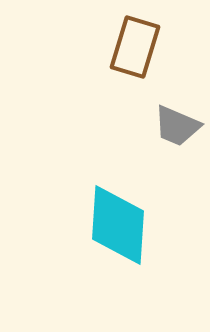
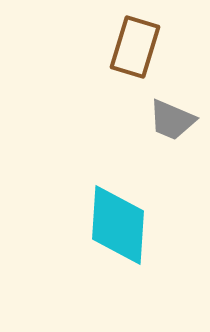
gray trapezoid: moved 5 px left, 6 px up
